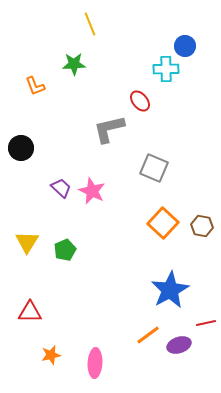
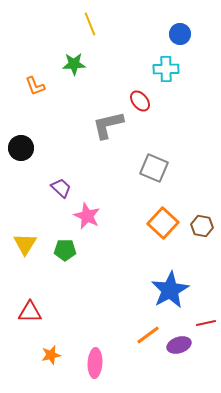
blue circle: moved 5 px left, 12 px up
gray L-shape: moved 1 px left, 4 px up
pink star: moved 5 px left, 25 px down
yellow triangle: moved 2 px left, 2 px down
green pentagon: rotated 25 degrees clockwise
